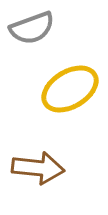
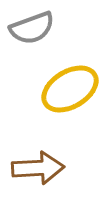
brown arrow: rotated 9 degrees counterclockwise
